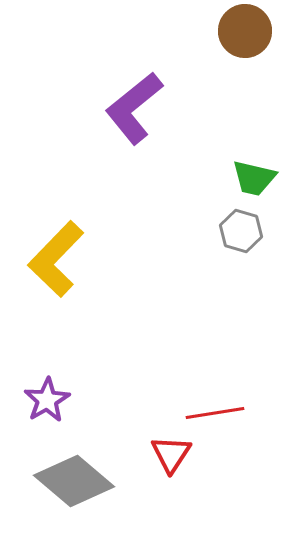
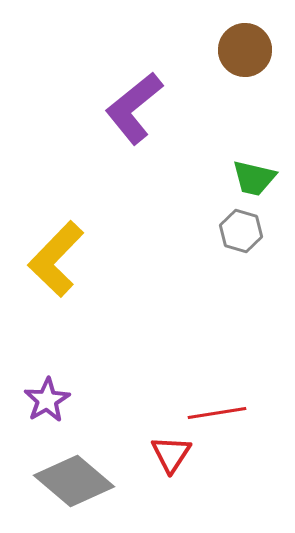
brown circle: moved 19 px down
red line: moved 2 px right
